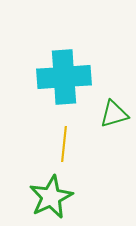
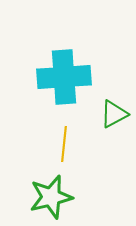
green triangle: rotated 12 degrees counterclockwise
green star: rotated 12 degrees clockwise
